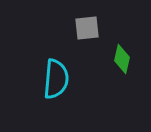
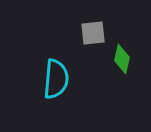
gray square: moved 6 px right, 5 px down
